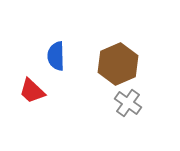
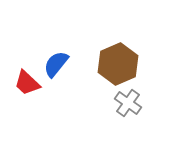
blue semicircle: moved 8 px down; rotated 40 degrees clockwise
red trapezoid: moved 5 px left, 8 px up
